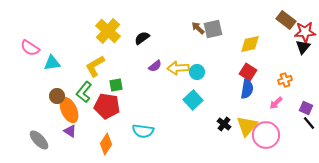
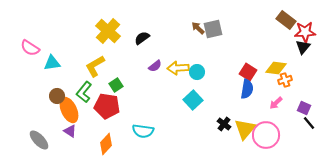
yellow diamond: moved 26 px right, 24 px down; rotated 20 degrees clockwise
green square: rotated 24 degrees counterclockwise
purple square: moved 2 px left
yellow triangle: moved 2 px left, 3 px down
orange diamond: rotated 10 degrees clockwise
